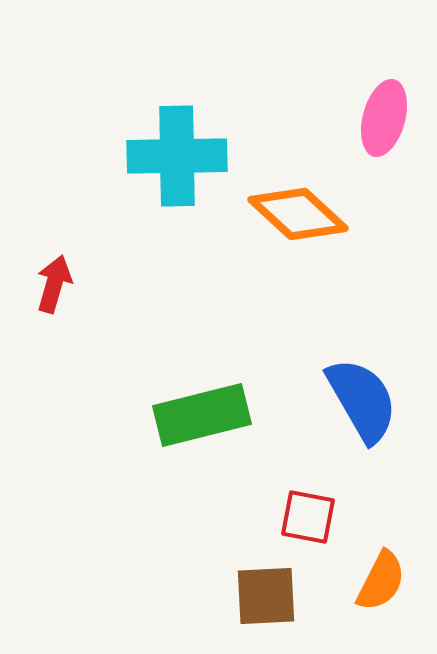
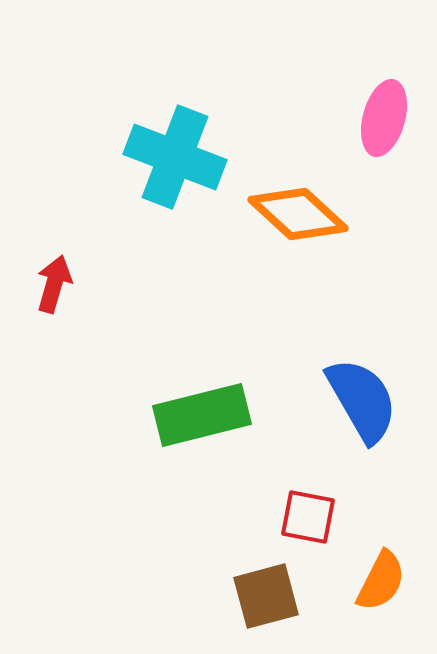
cyan cross: moved 2 px left, 1 px down; rotated 22 degrees clockwise
brown square: rotated 12 degrees counterclockwise
